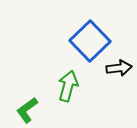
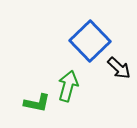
black arrow: rotated 50 degrees clockwise
green L-shape: moved 10 px right, 7 px up; rotated 132 degrees counterclockwise
